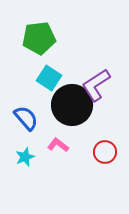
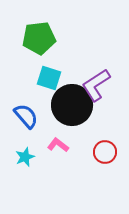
cyan square: rotated 15 degrees counterclockwise
blue semicircle: moved 2 px up
